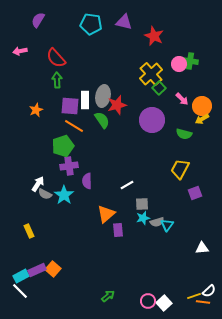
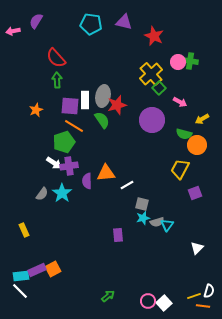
purple semicircle at (38, 20): moved 2 px left, 1 px down
pink arrow at (20, 51): moved 7 px left, 20 px up
pink circle at (179, 64): moved 1 px left, 2 px up
pink arrow at (182, 99): moved 2 px left, 3 px down; rotated 16 degrees counterclockwise
orange circle at (202, 106): moved 5 px left, 39 px down
green pentagon at (63, 146): moved 1 px right, 4 px up
white arrow at (38, 184): moved 16 px right, 21 px up; rotated 91 degrees clockwise
gray semicircle at (45, 194): moved 3 px left; rotated 80 degrees counterclockwise
cyan star at (64, 195): moved 2 px left, 2 px up
gray square at (142, 204): rotated 16 degrees clockwise
orange triangle at (106, 214): moved 41 px up; rotated 36 degrees clockwise
purple rectangle at (118, 230): moved 5 px down
yellow rectangle at (29, 231): moved 5 px left, 1 px up
white triangle at (202, 248): moved 5 px left; rotated 40 degrees counterclockwise
orange square at (53, 269): rotated 21 degrees clockwise
cyan rectangle at (21, 276): rotated 21 degrees clockwise
white semicircle at (209, 291): rotated 32 degrees counterclockwise
orange line at (203, 302): moved 4 px down
